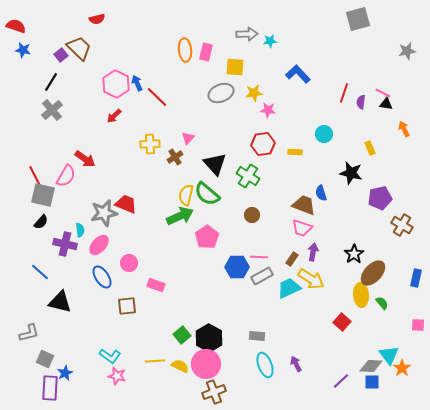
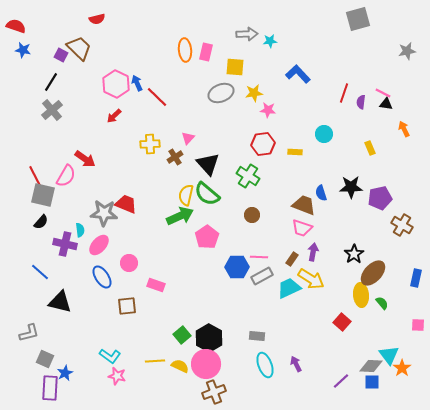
purple square at (61, 55): rotated 24 degrees counterclockwise
black triangle at (215, 164): moved 7 px left
black star at (351, 173): moved 14 px down; rotated 15 degrees counterclockwise
gray star at (104, 213): rotated 16 degrees clockwise
